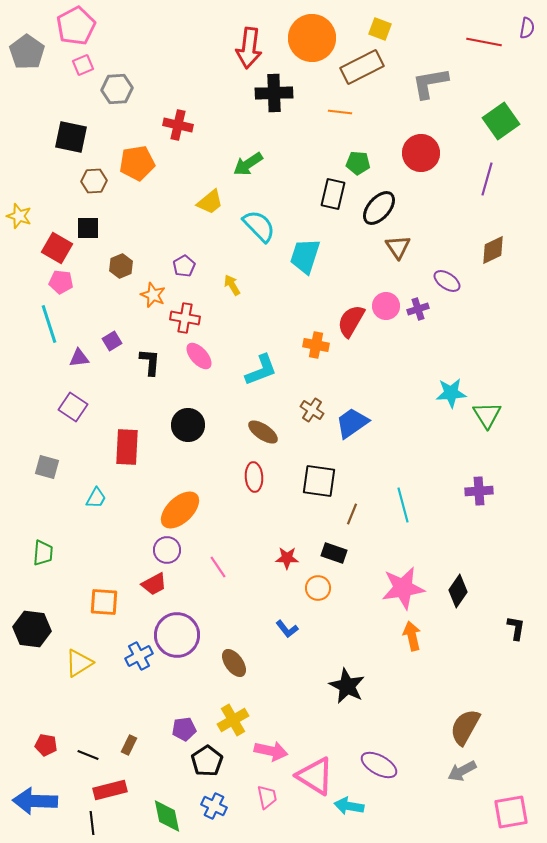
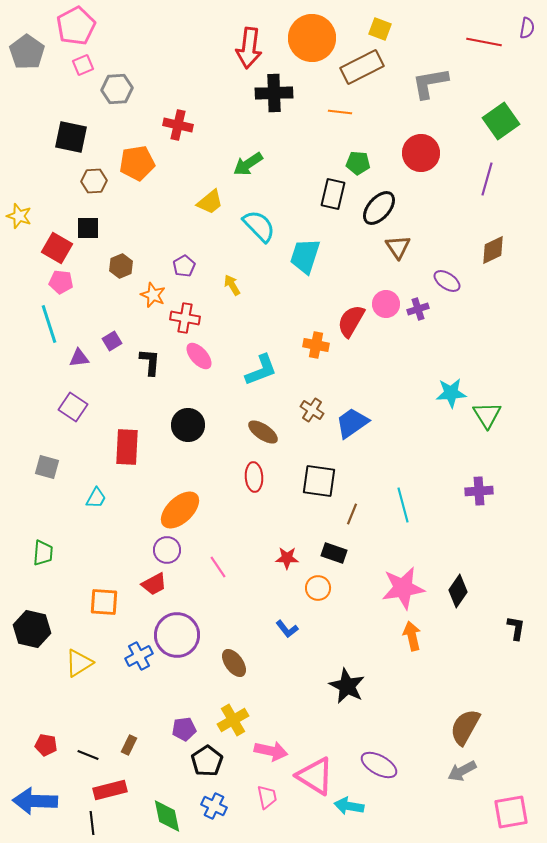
pink circle at (386, 306): moved 2 px up
black hexagon at (32, 629): rotated 6 degrees clockwise
